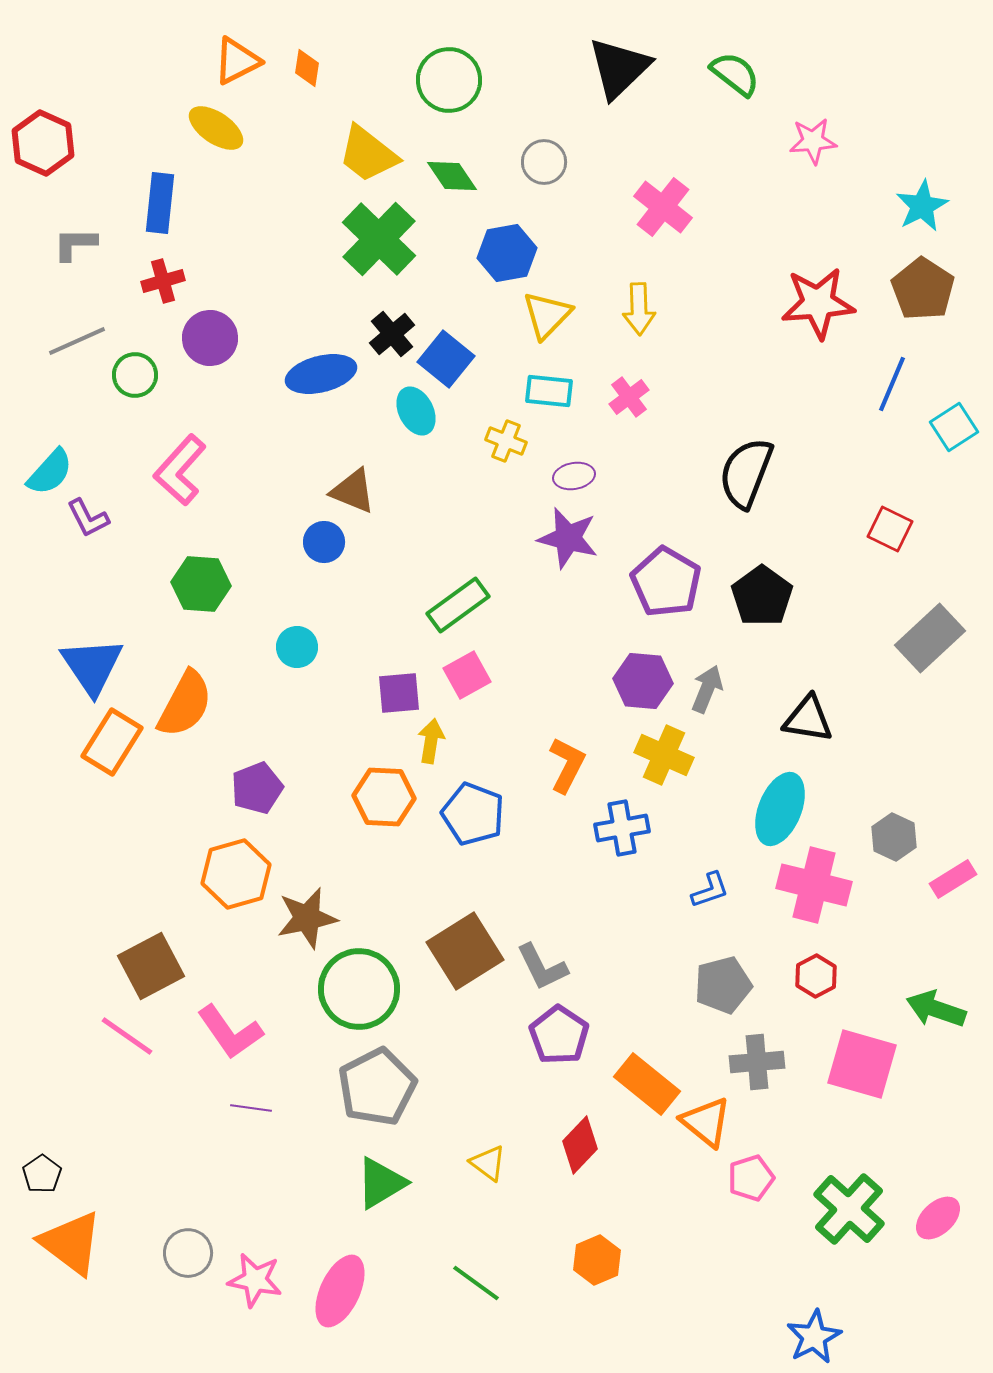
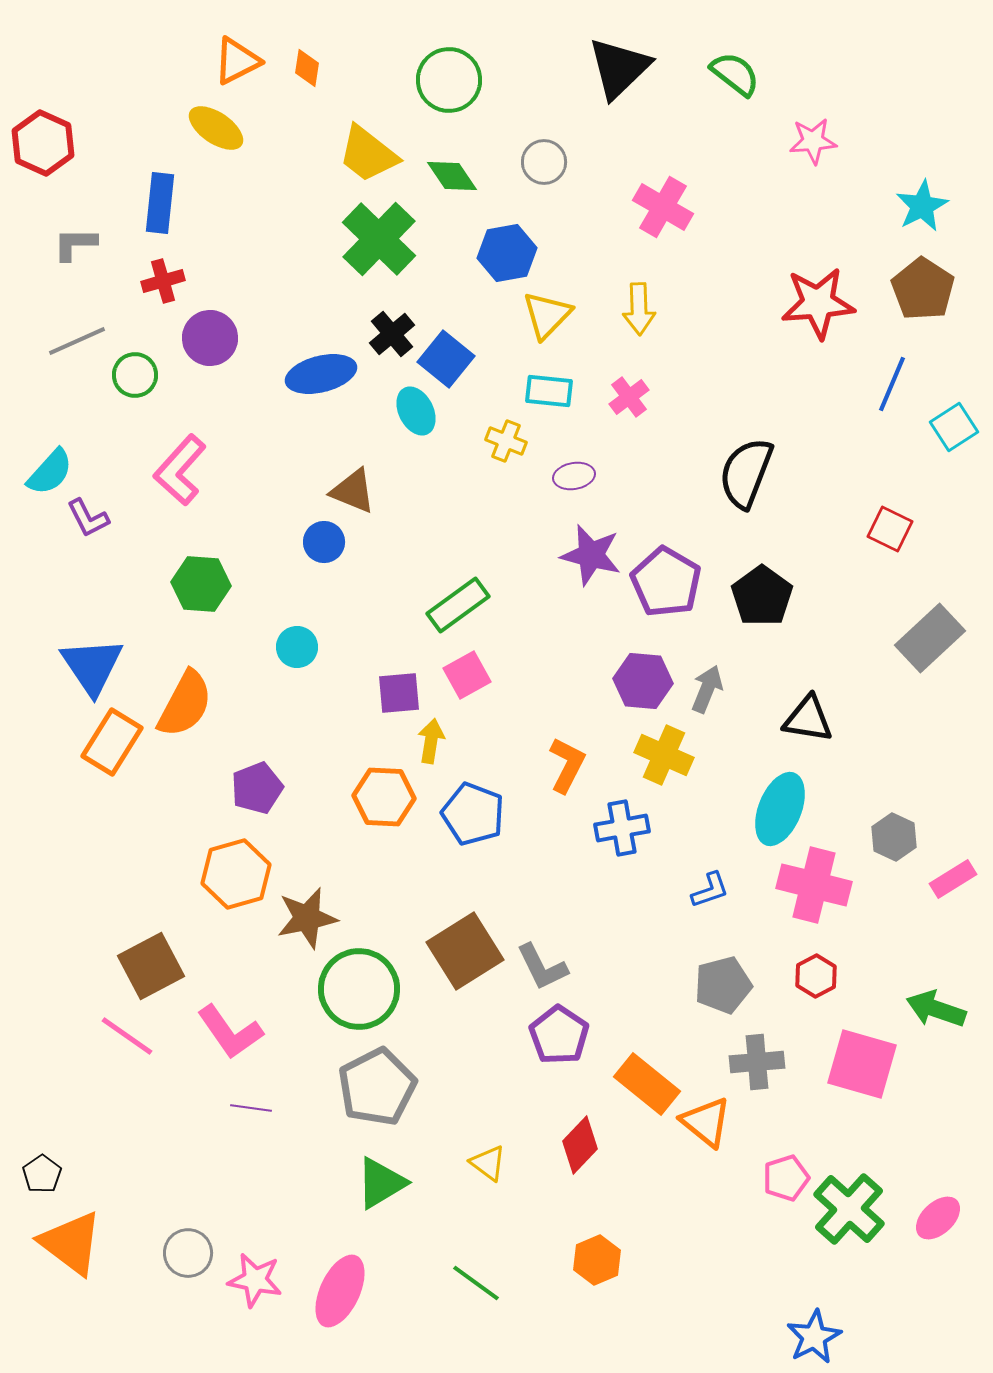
pink cross at (663, 207): rotated 8 degrees counterclockwise
purple star at (568, 538): moved 23 px right, 17 px down
pink pentagon at (751, 1178): moved 35 px right
